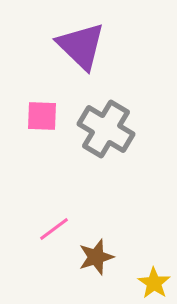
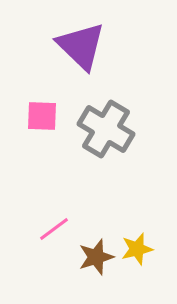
yellow star: moved 17 px left, 34 px up; rotated 24 degrees clockwise
